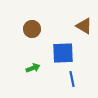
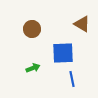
brown triangle: moved 2 px left, 2 px up
